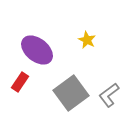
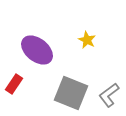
red rectangle: moved 6 px left, 2 px down
gray square: rotated 32 degrees counterclockwise
